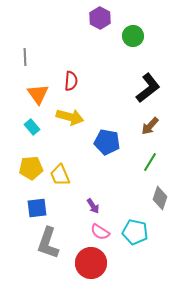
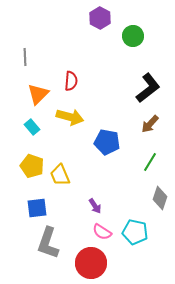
orange triangle: rotated 20 degrees clockwise
brown arrow: moved 2 px up
yellow pentagon: moved 1 px right, 2 px up; rotated 25 degrees clockwise
purple arrow: moved 2 px right
pink semicircle: moved 2 px right
